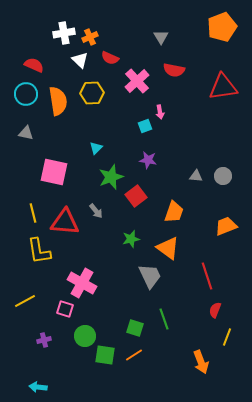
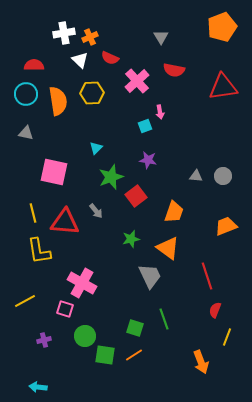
red semicircle at (34, 65): rotated 24 degrees counterclockwise
